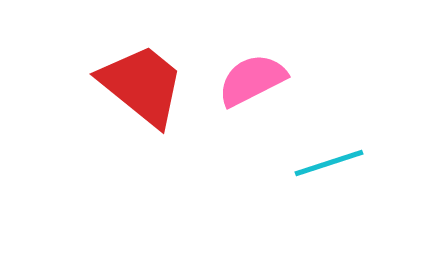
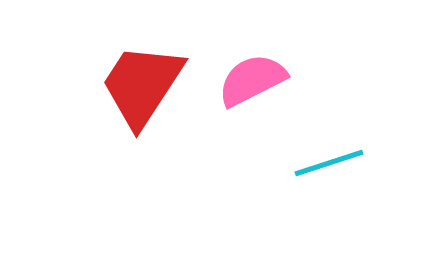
red trapezoid: rotated 96 degrees counterclockwise
